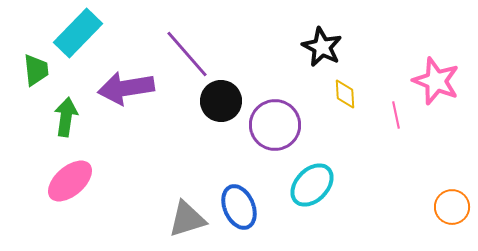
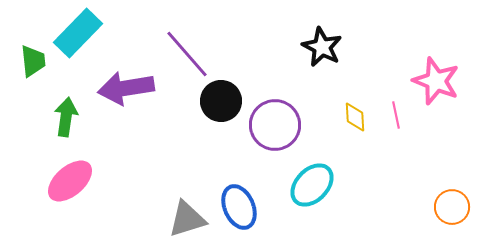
green trapezoid: moved 3 px left, 9 px up
yellow diamond: moved 10 px right, 23 px down
